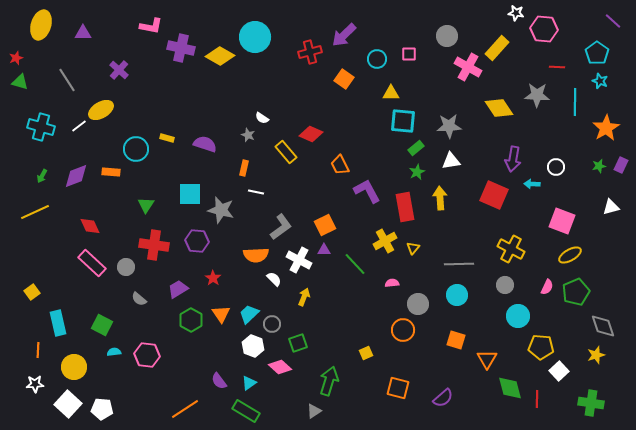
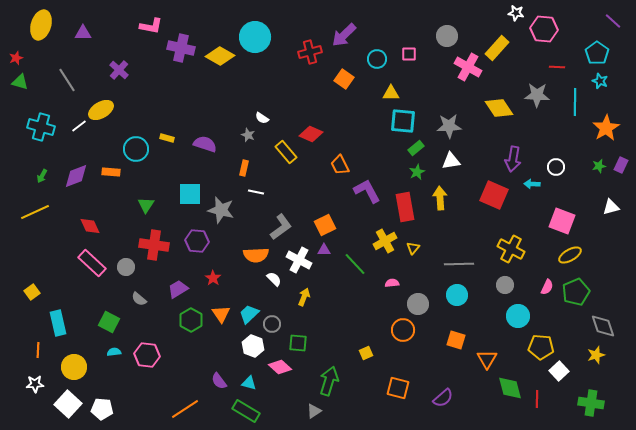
green square at (102, 325): moved 7 px right, 3 px up
green square at (298, 343): rotated 24 degrees clockwise
cyan triangle at (249, 383): rotated 49 degrees clockwise
